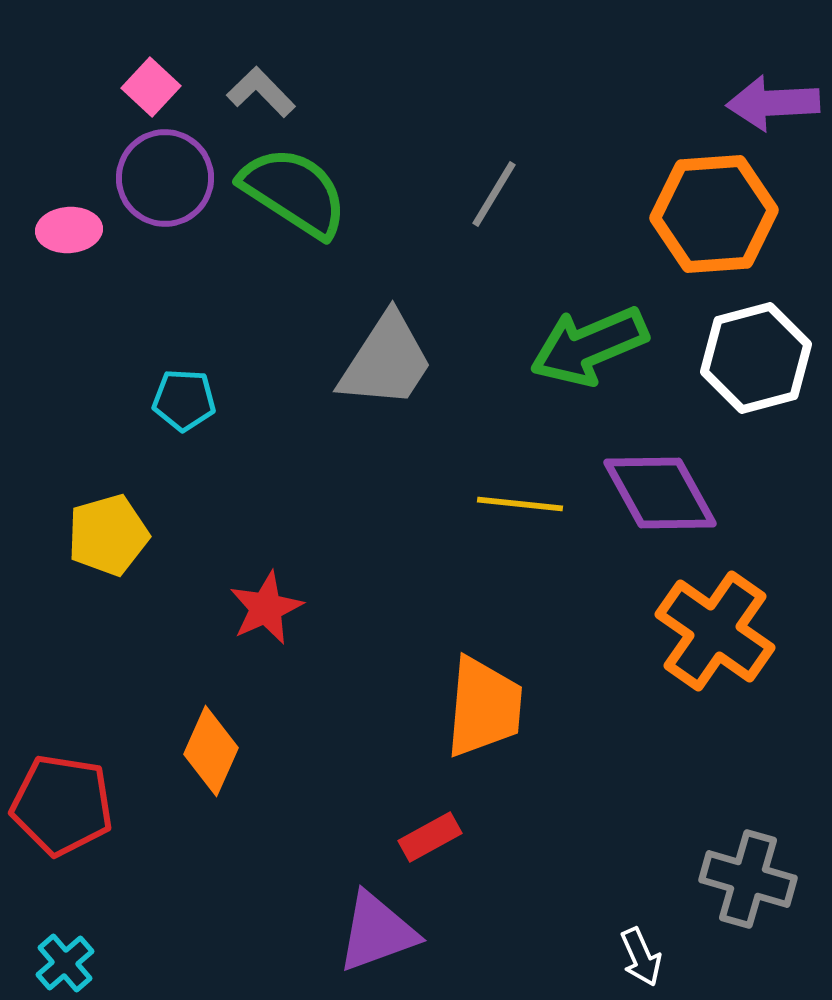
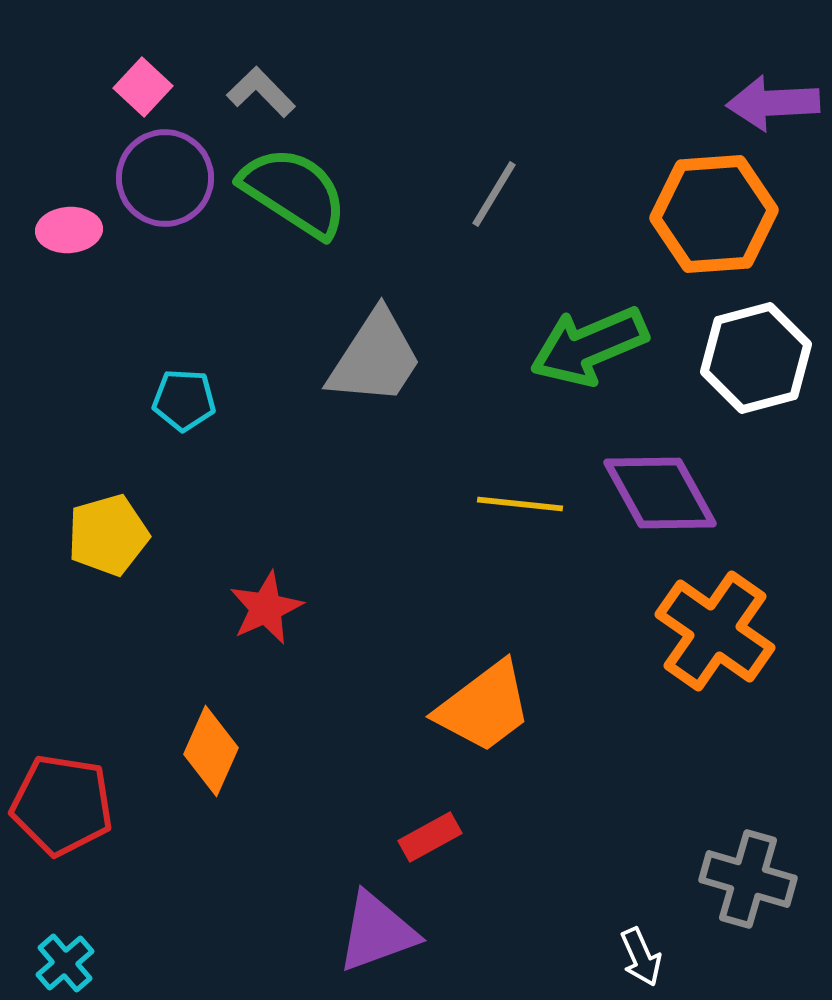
pink square: moved 8 px left
gray trapezoid: moved 11 px left, 3 px up
orange trapezoid: rotated 48 degrees clockwise
